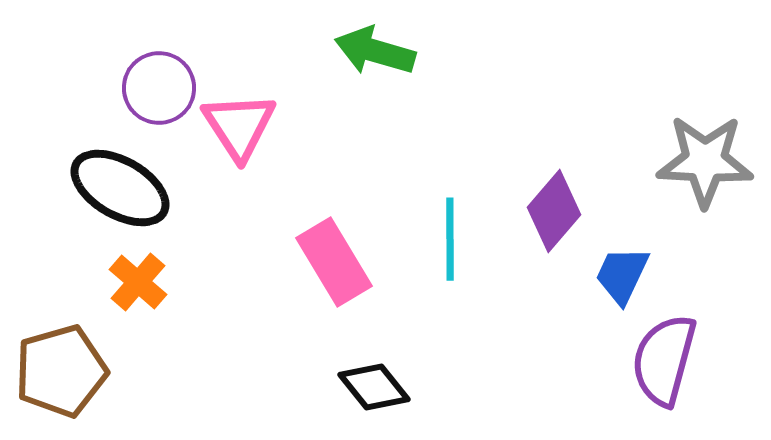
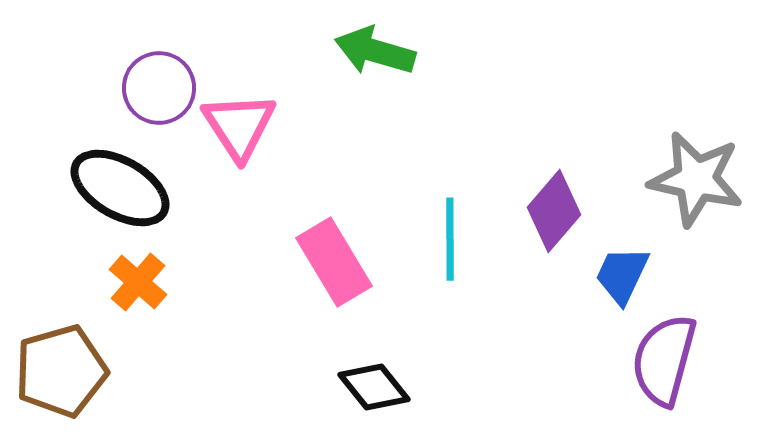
gray star: moved 9 px left, 18 px down; rotated 10 degrees clockwise
